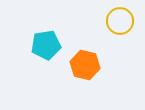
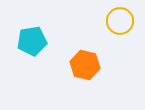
cyan pentagon: moved 14 px left, 4 px up
